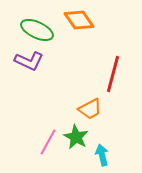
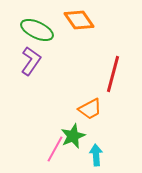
purple L-shape: moved 2 px right; rotated 80 degrees counterclockwise
green star: moved 3 px left, 1 px up; rotated 20 degrees clockwise
pink line: moved 7 px right, 7 px down
cyan arrow: moved 6 px left; rotated 10 degrees clockwise
